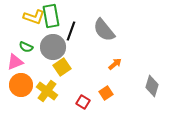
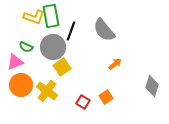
orange square: moved 4 px down
